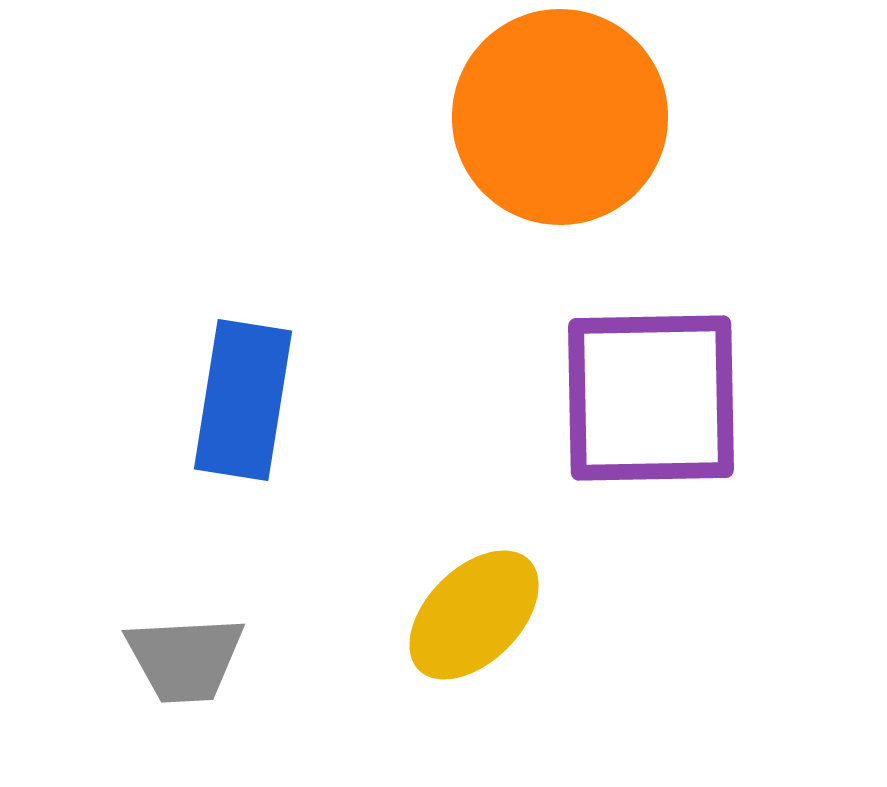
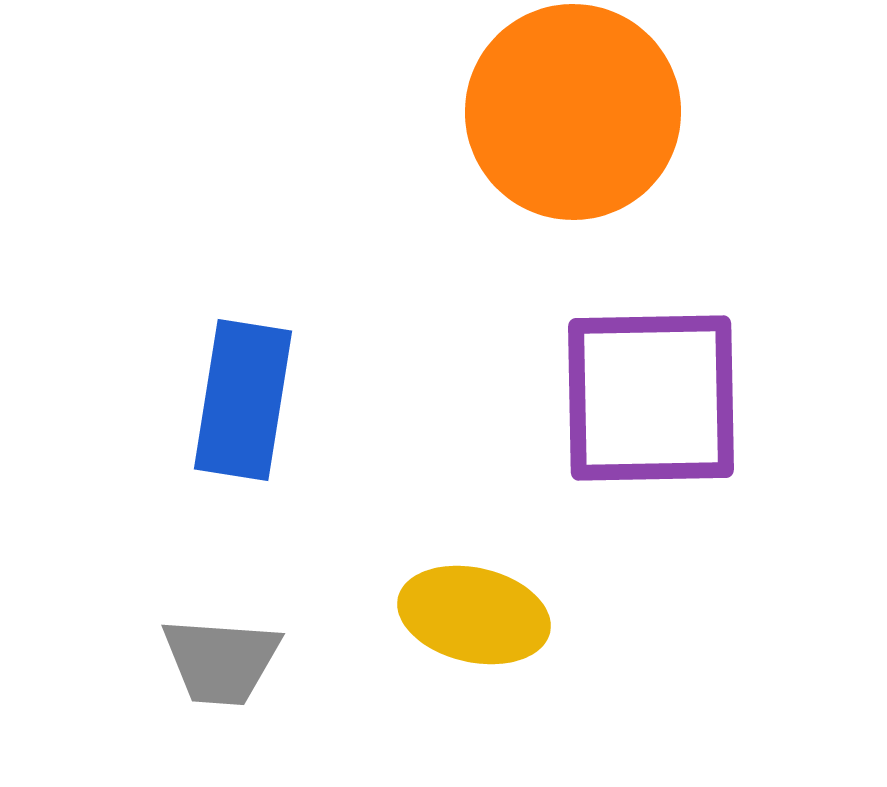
orange circle: moved 13 px right, 5 px up
yellow ellipse: rotated 58 degrees clockwise
gray trapezoid: moved 36 px right, 2 px down; rotated 7 degrees clockwise
